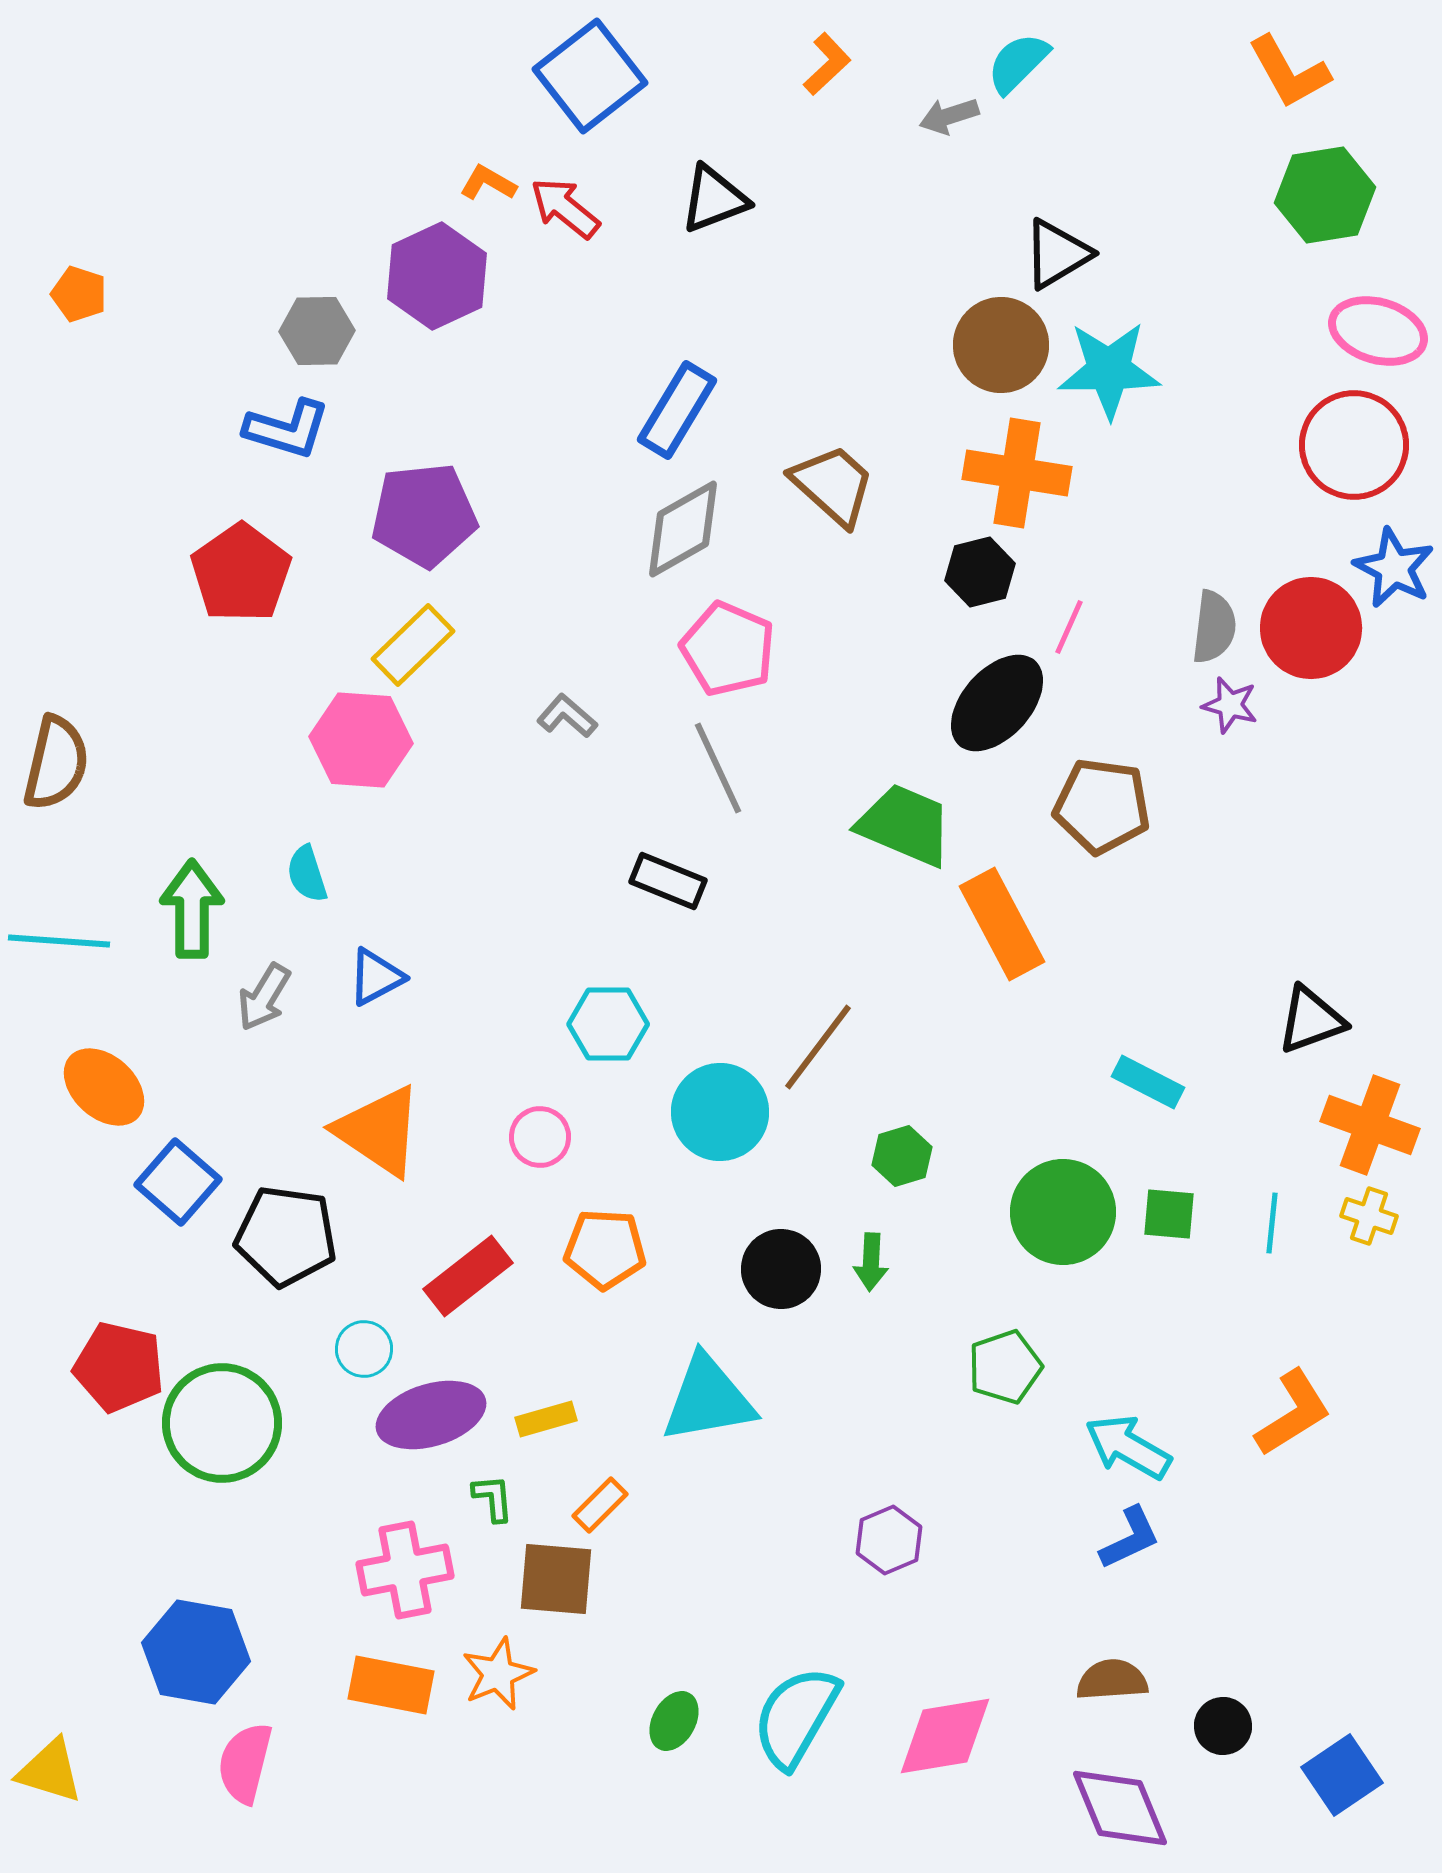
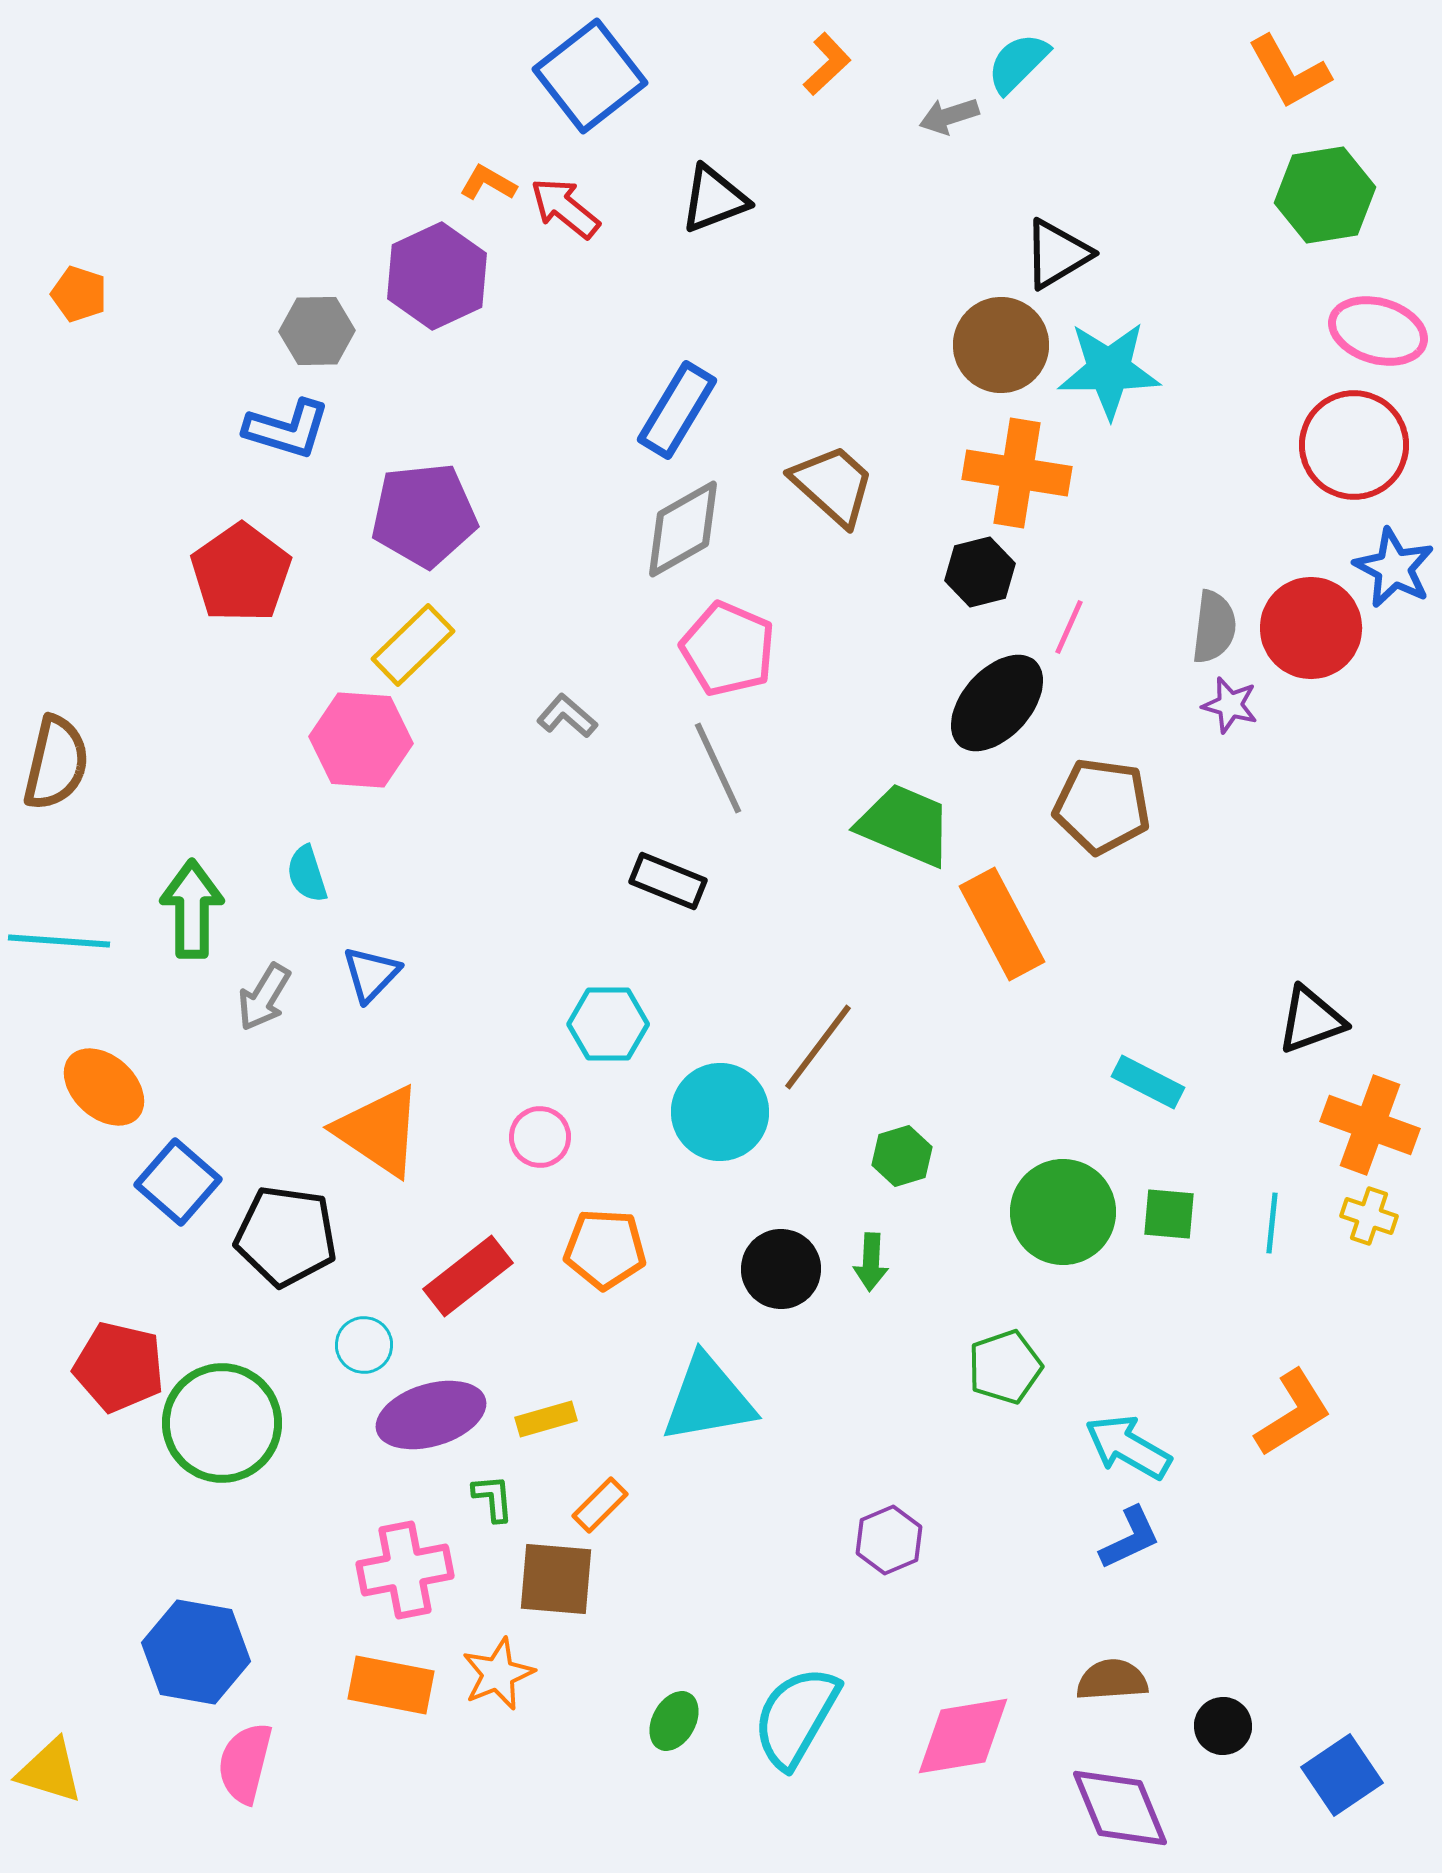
blue triangle at (376, 977): moved 5 px left, 3 px up; rotated 18 degrees counterclockwise
cyan circle at (364, 1349): moved 4 px up
pink diamond at (945, 1736): moved 18 px right
